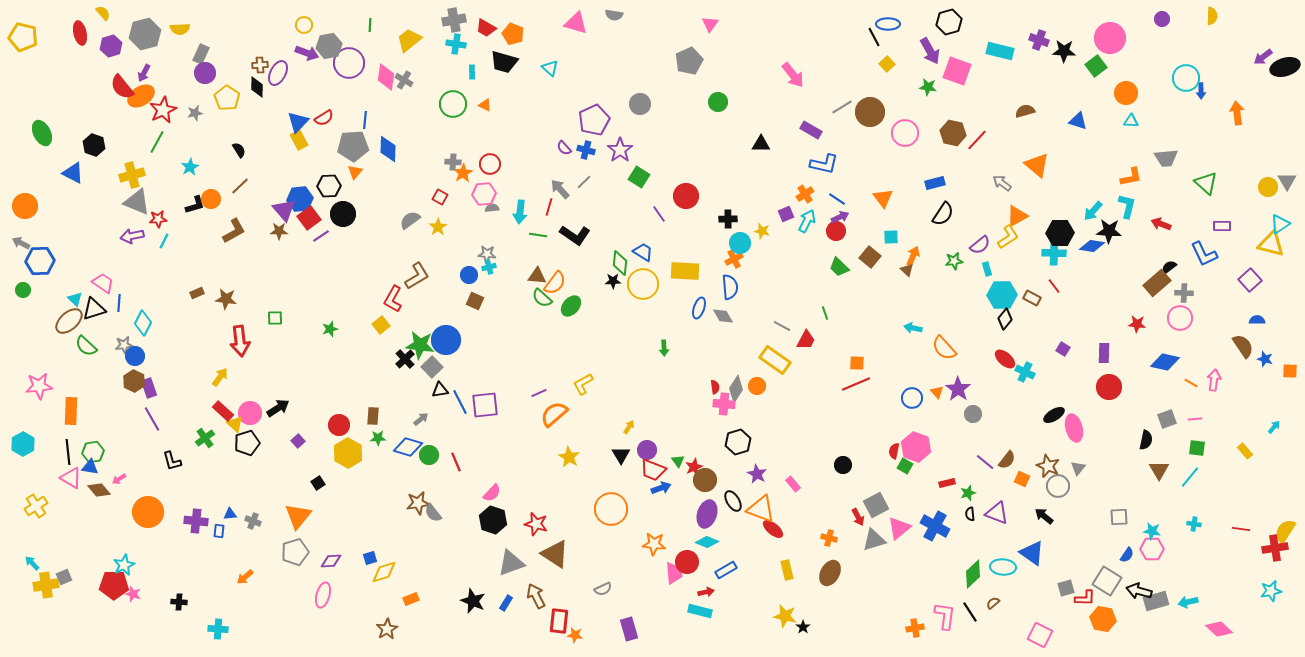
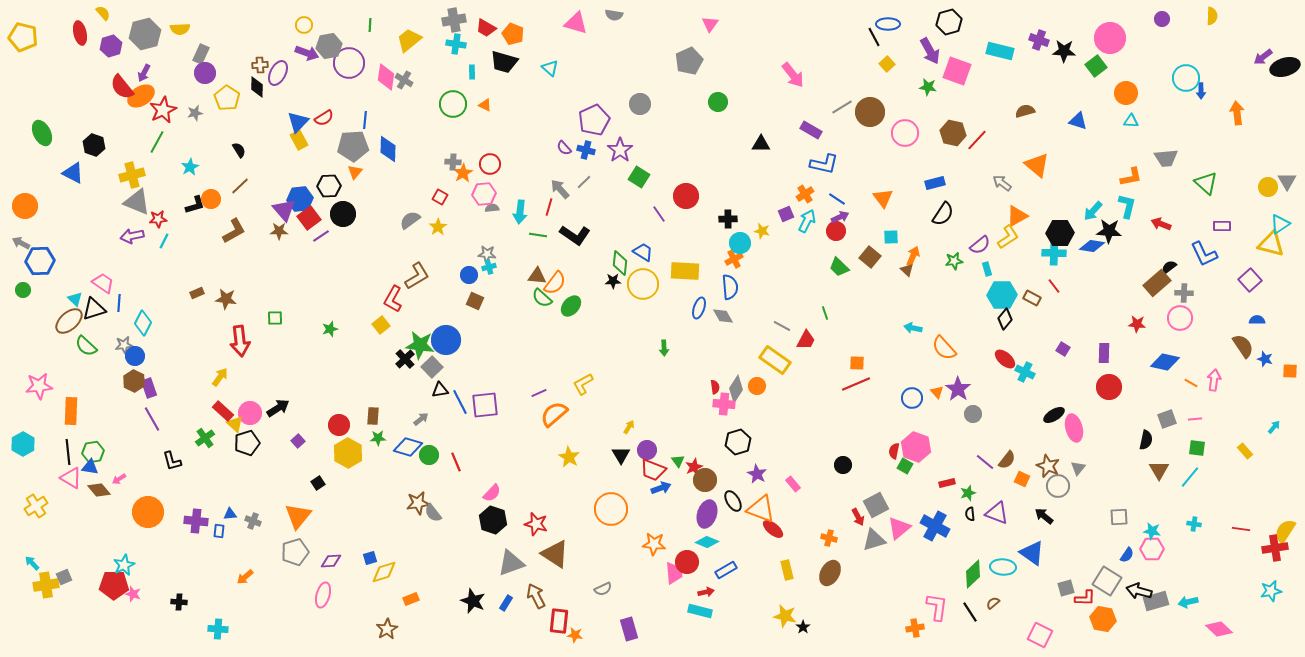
pink L-shape at (945, 616): moved 8 px left, 9 px up
